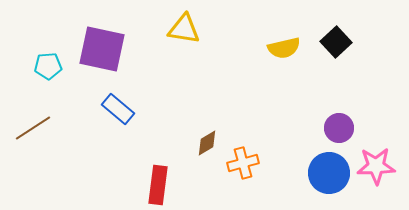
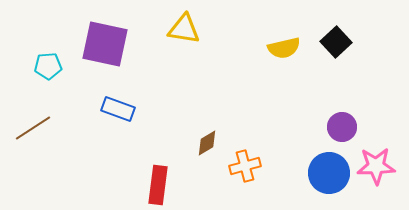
purple square: moved 3 px right, 5 px up
blue rectangle: rotated 20 degrees counterclockwise
purple circle: moved 3 px right, 1 px up
orange cross: moved 2 px right, 3 px down
